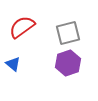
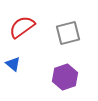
purple hexagon: moved 3 px left, 14 px down
